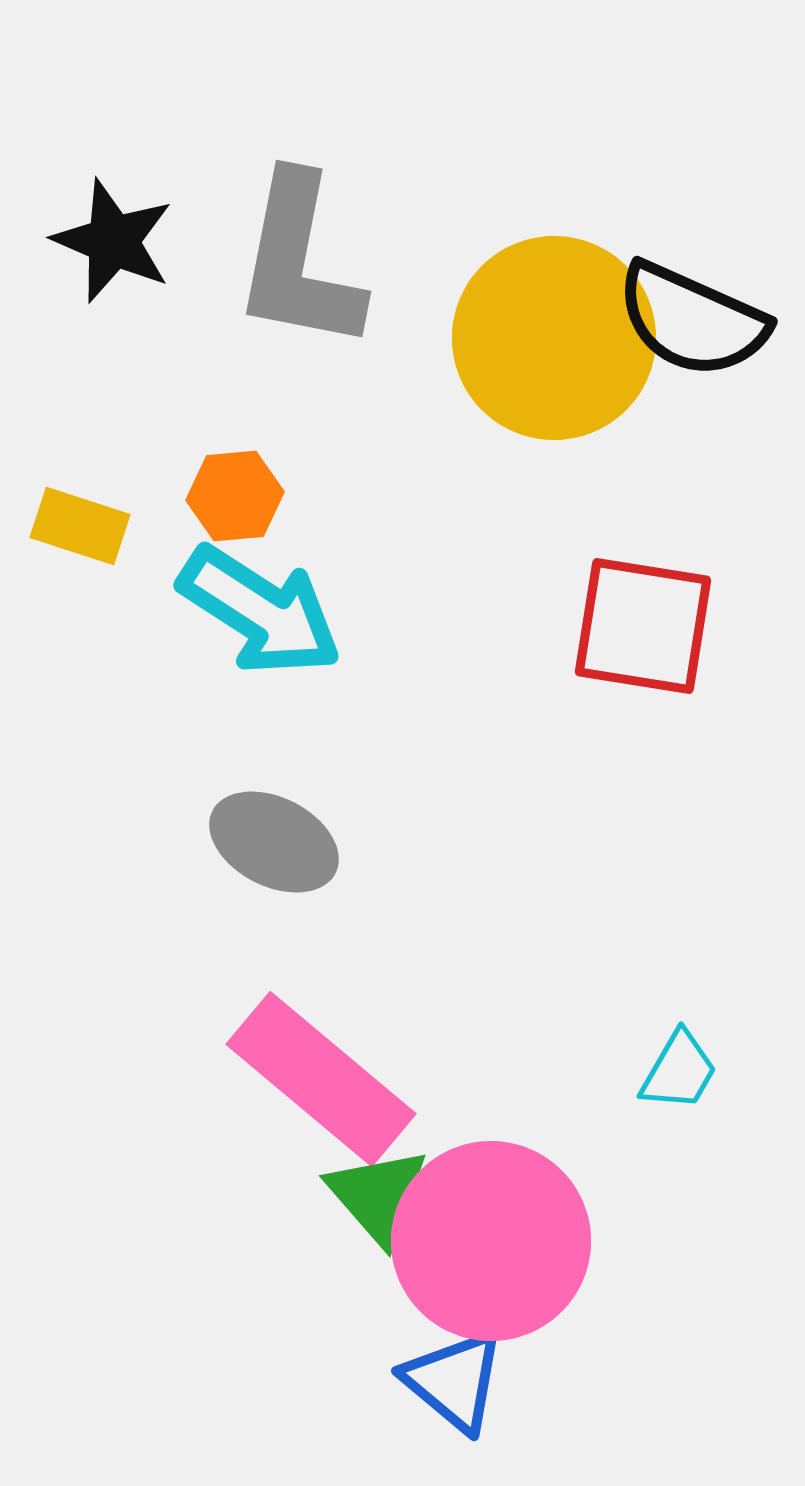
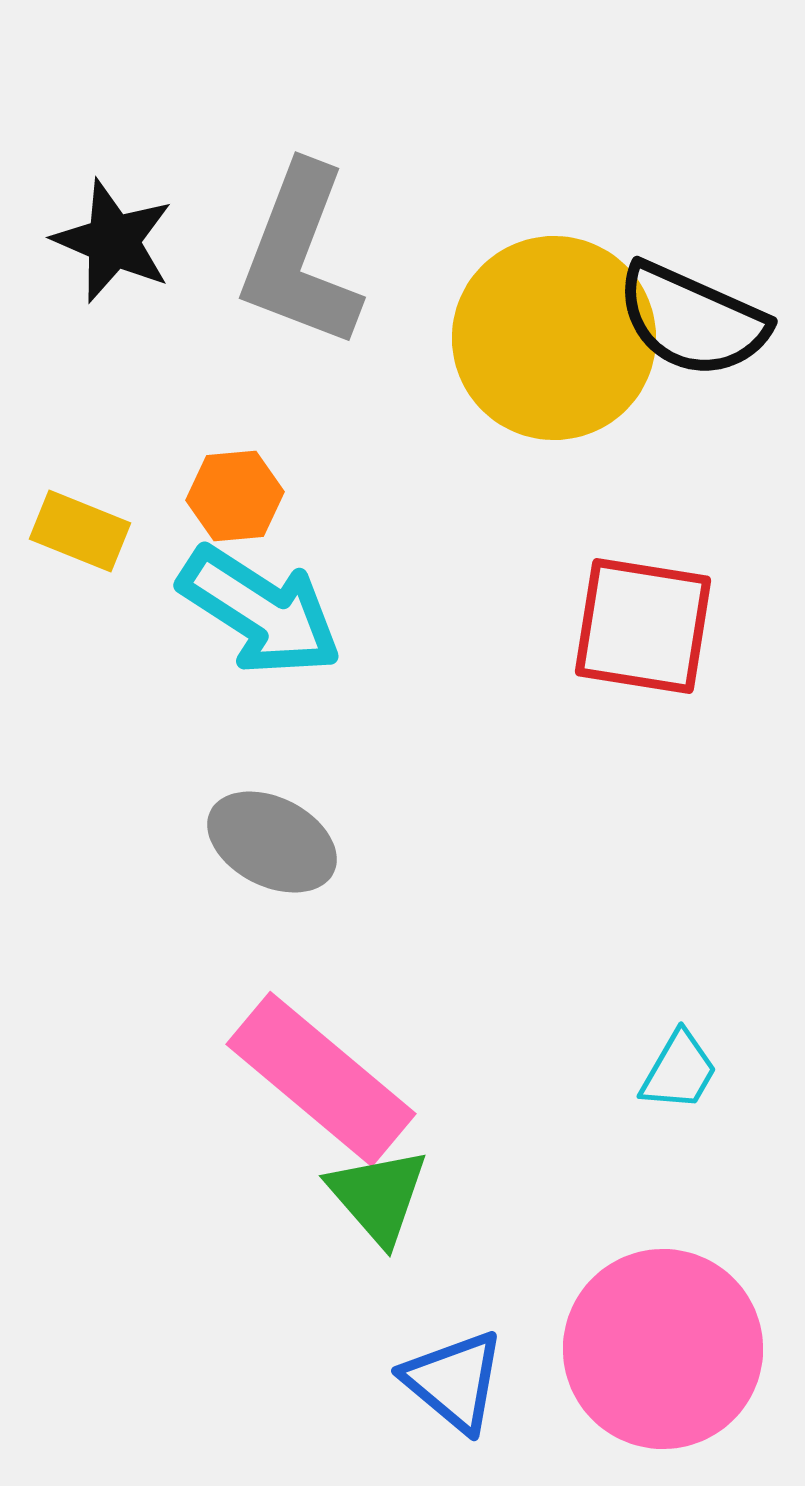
gray L-shape: moved 1 px right, 6 px up; rotated 10 degrees clockwise
yellow rectangle: moved 5 px down; rotated 4 degrees clockwise
gray ellipse: moved 2 px left
pink circle: moved 172 px right, 108 px down
